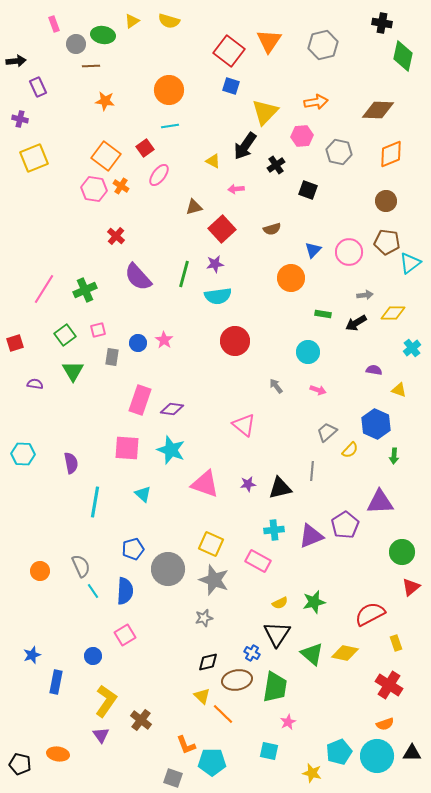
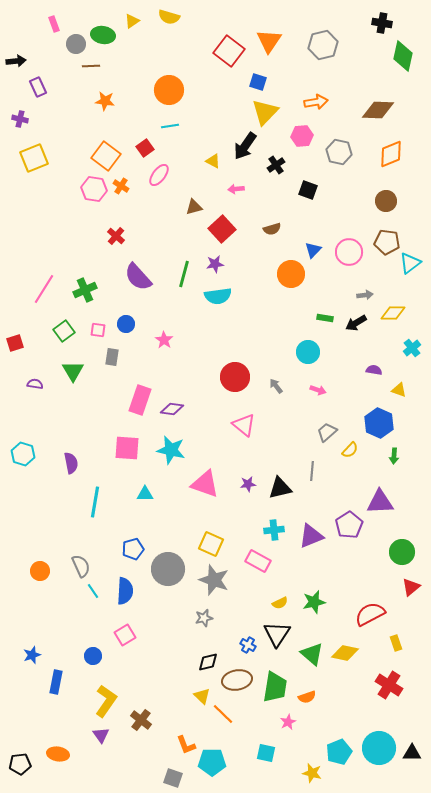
yellow semicircle at (169, 21): moved 4 px up
blue square at (231, 86): moved 27 px right, 4 px up
orange circle at (291, 278): moved 4 px up
green rectangle at (323, 314): moved 2 px right, 4 px down
pink square at (98, 330): rotated 21 degrees clockwise
green square at (65, 335): moved 1 px left, 4 px up
red circle at (235, 341): moved 36 px down
blue circle at (138, 343): moved 12 px left, 19 px up
blue hexagon at (376, 424): moved 3 px right, 1 px up
cyan star at (171, 450): rotated 8 degrees counterclockwise
cyan hexagon at (23, 454): rotated 15 degrees clockwise
cyan triangle at (143, 494): moved 2 px right; rotated 42 degrees counterclockwise
purple pentagon at (345, 525): moved 4 px right
blue cross at (252, 653): moved 4 px left, 8 px up
orange semicircle at (385, 724): moved 78 px left, 27 px up
cyan square at (269, 751): moved 3 px left, 2 px down
cyan circle at (377, 756): moved 2 px right, 8 px up
black pentagon at (20, 764): rotated 20 degrees counterclockwise
